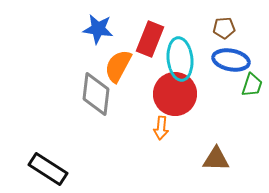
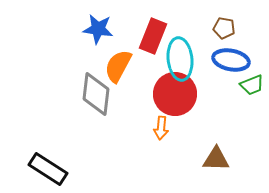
brown pentagon: rotated 15 degrees clockwise
red rectangle: moved 3 px right, 3 px up
green trapezoid: rotated 50 degrees clockwise
